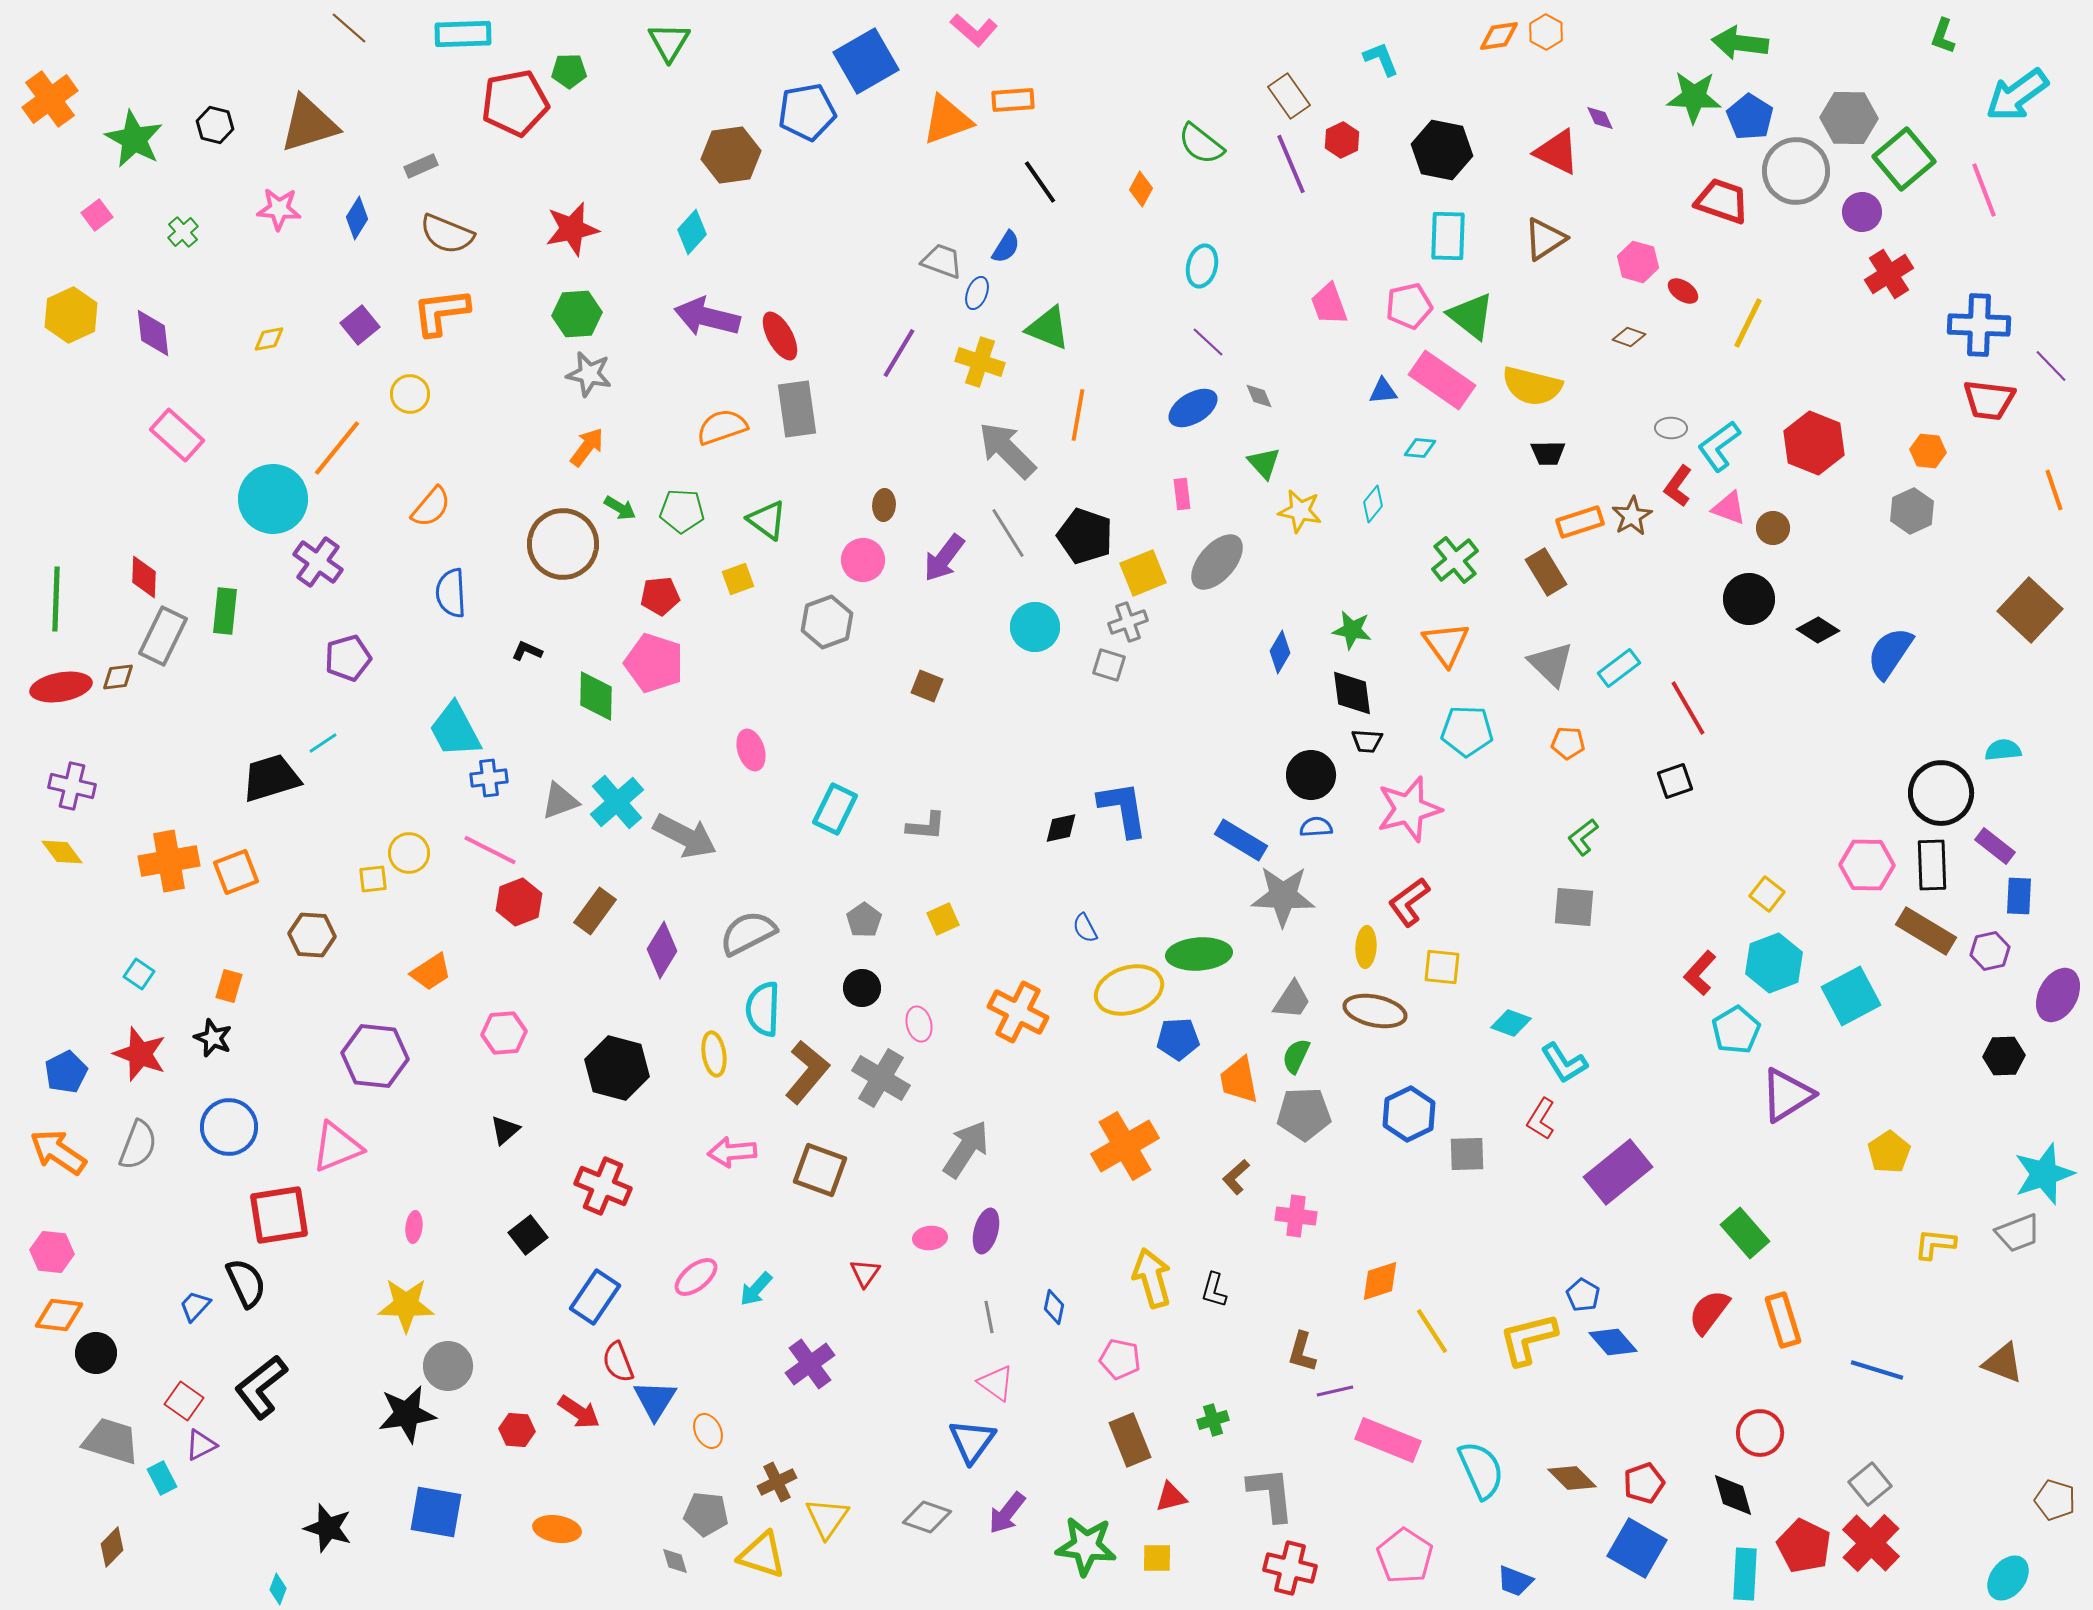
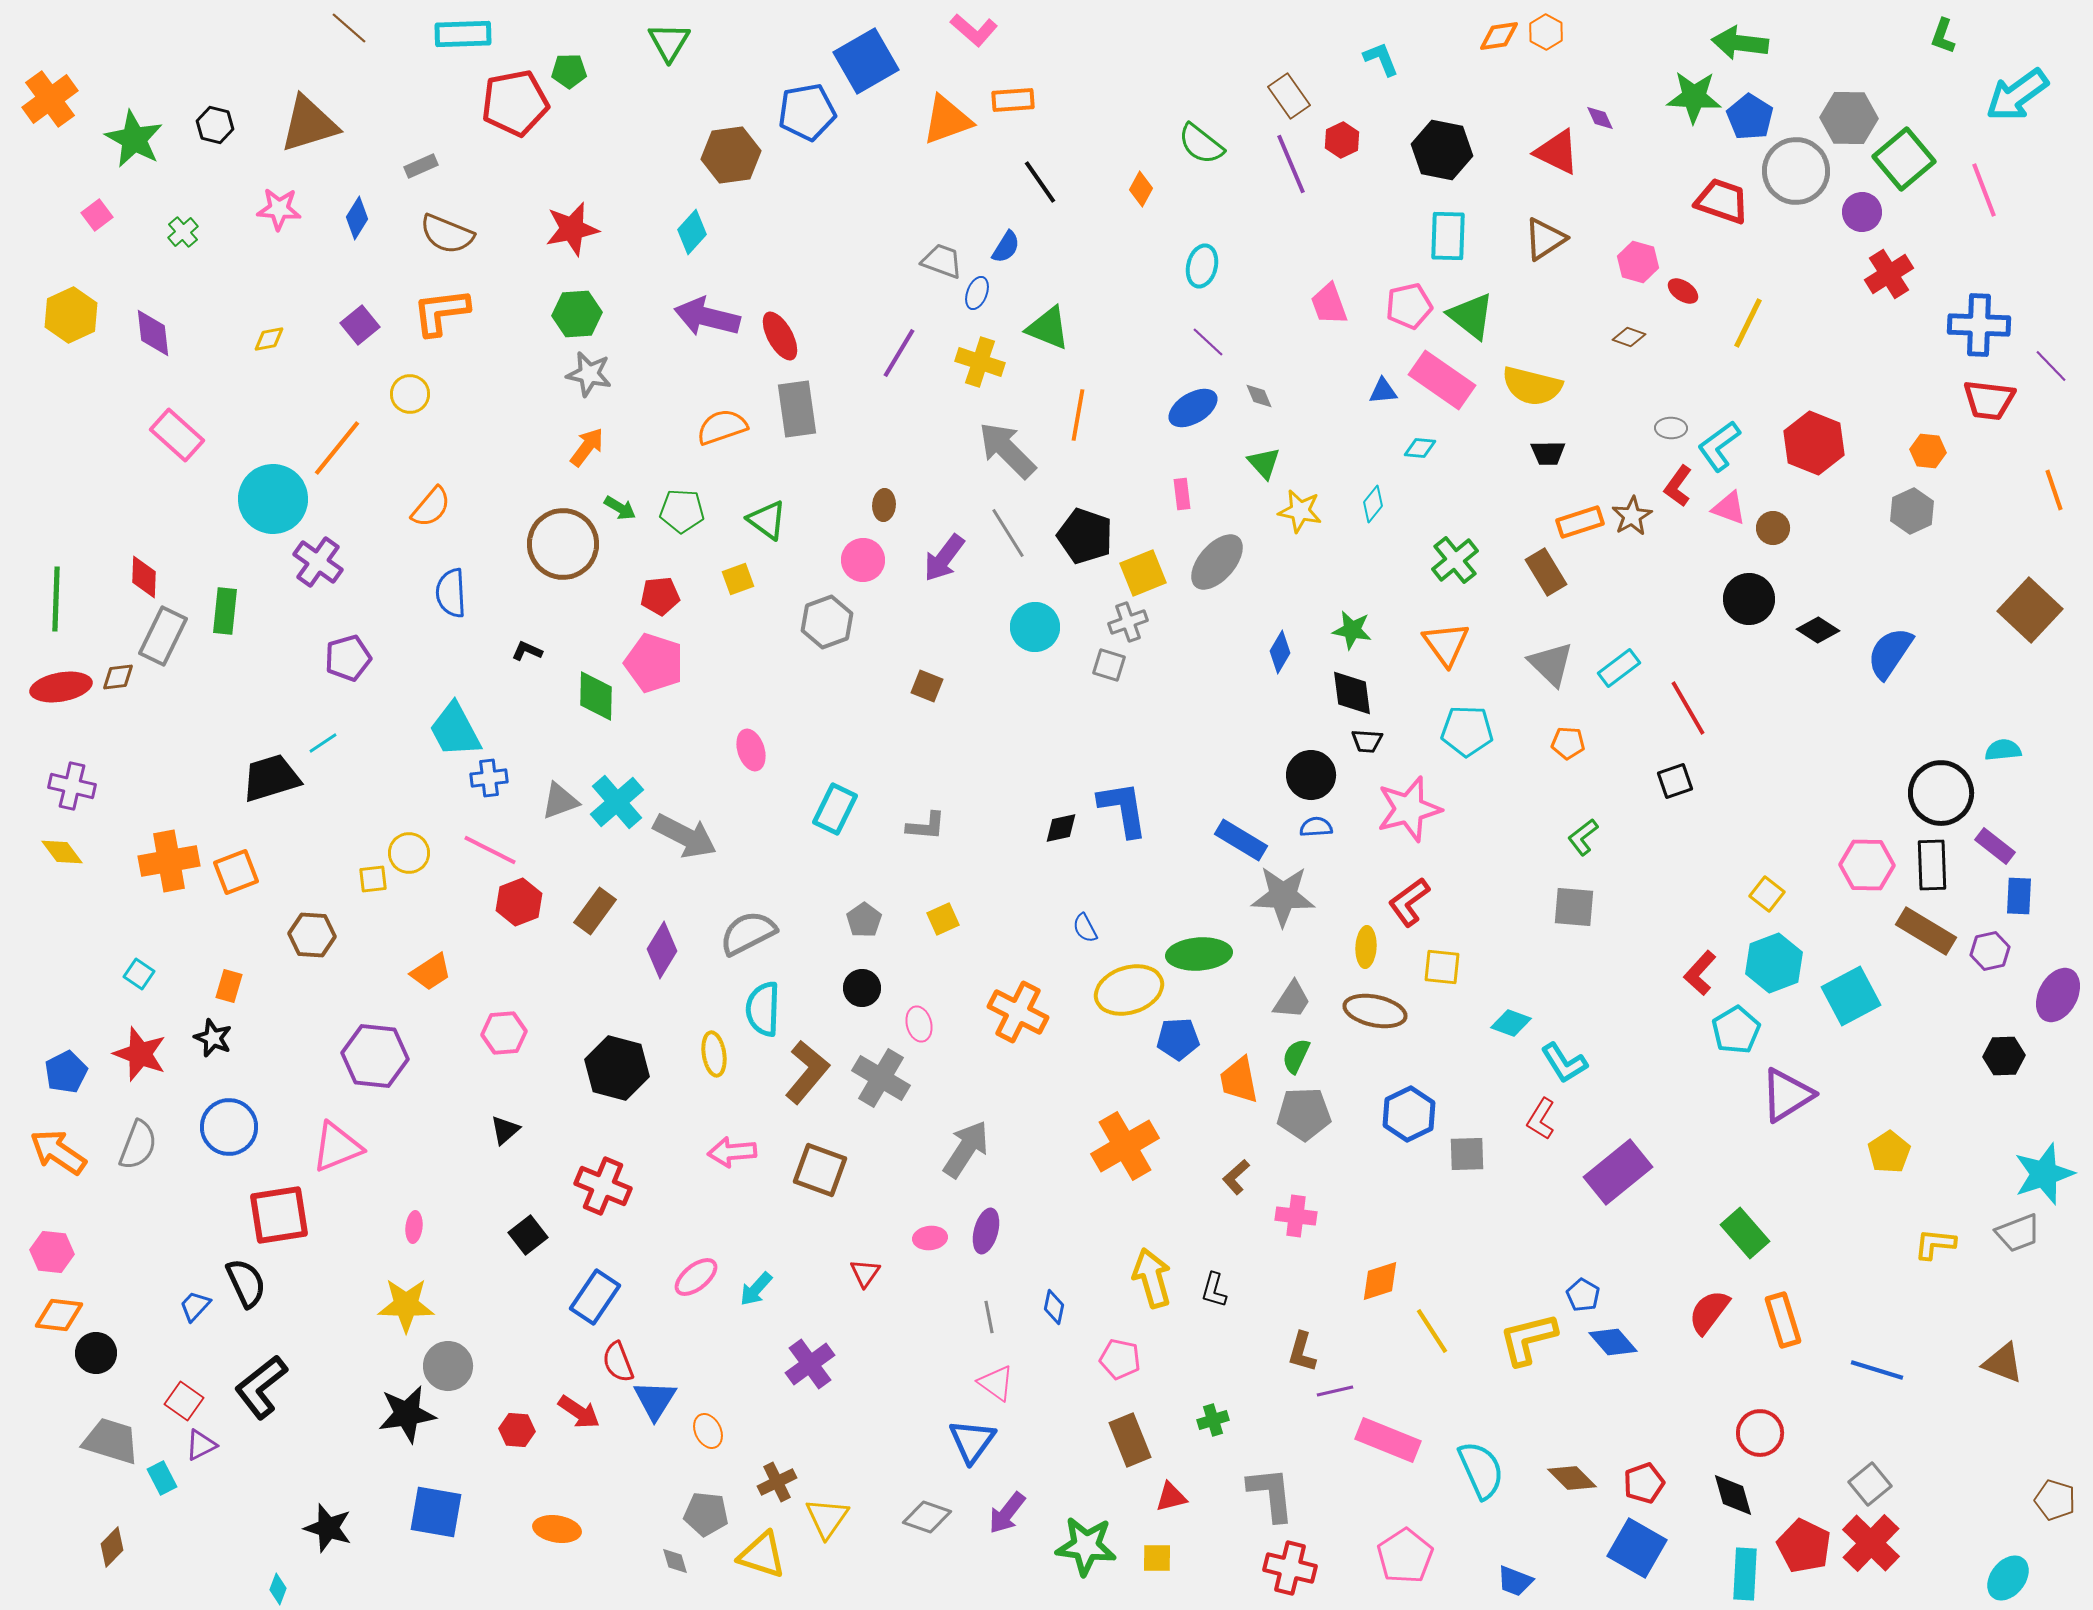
pink pentagon at (1405, 1556): rotated 6 degrees clockwise
